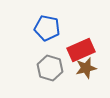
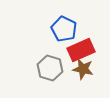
blue pentagon: moved 17 px right, 1 px down; rotated 15 degrees clockwise
brown star: moved 3 px left, 1 px down; rotated 25 degrees clockwise
